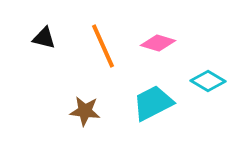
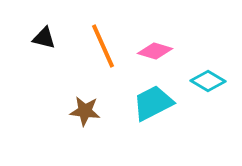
pink diamond: moved 3 px left, 8 px down
